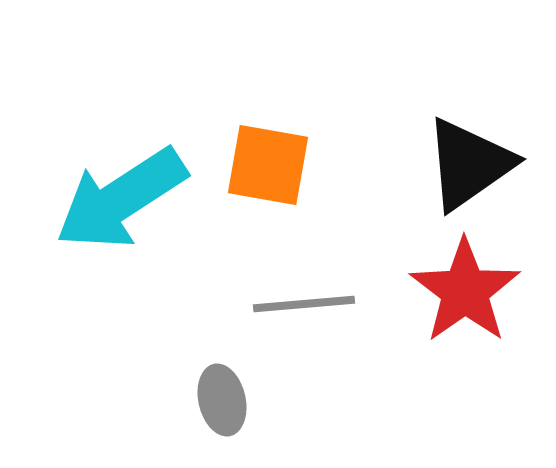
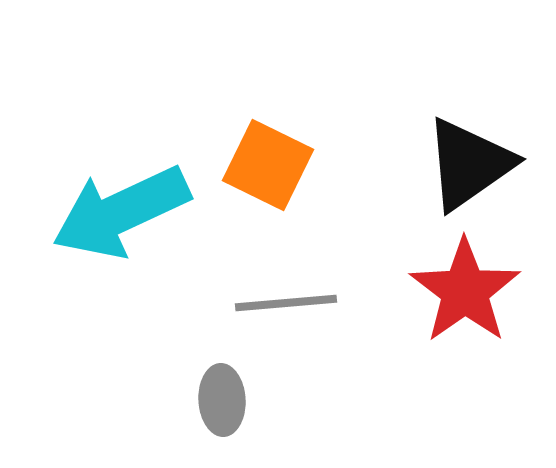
orange square: rotated 16 degrees clockwise
cyan arrow: moved 13 px down; rotated 8 degrees clockwise
gray line: moved 18 px left, 1 px up
gray ellipse: rotated 10 degrees clockwise
